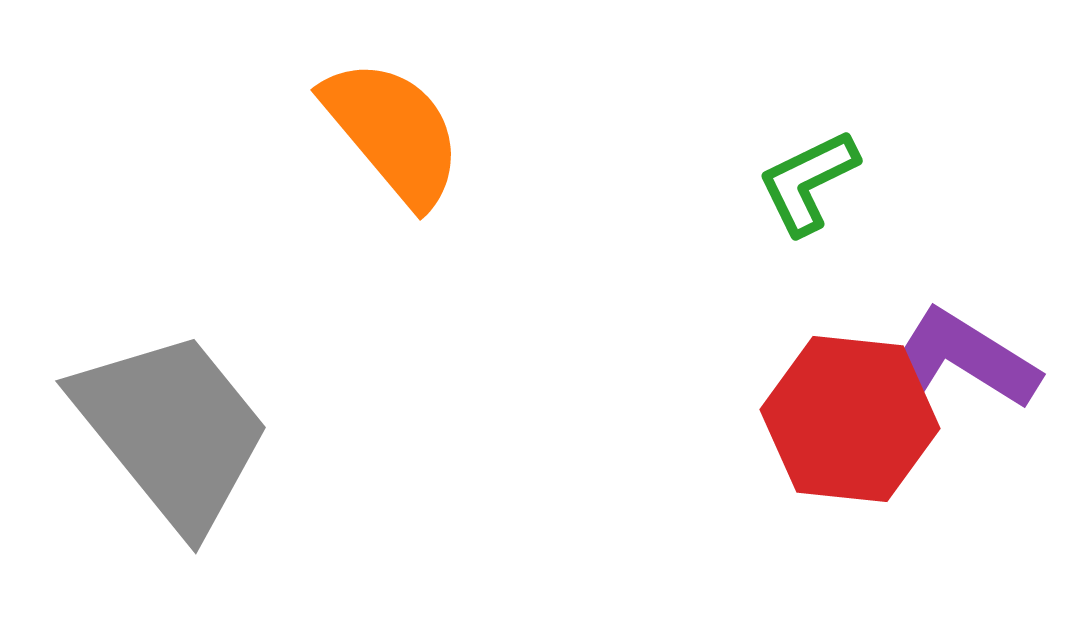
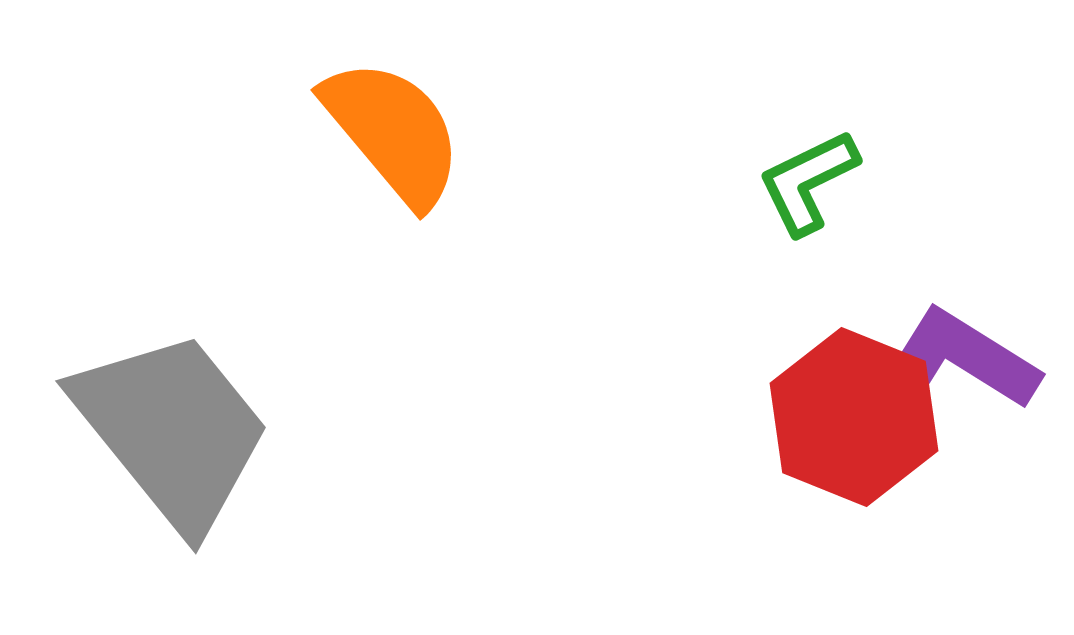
red hexagon: moved 4 px right, 2 px up; rotated 16 degrees clockwise
